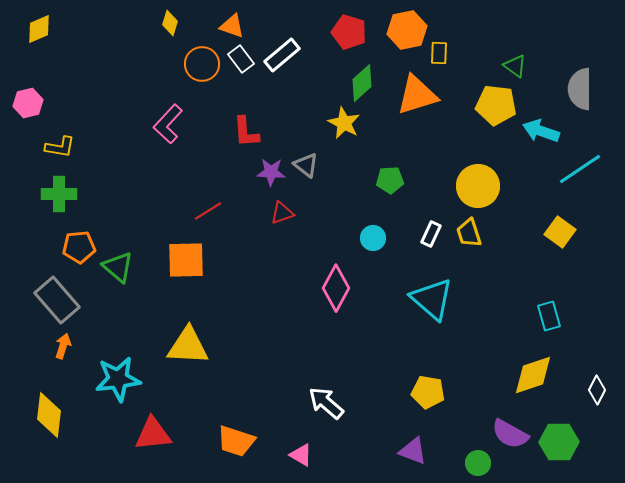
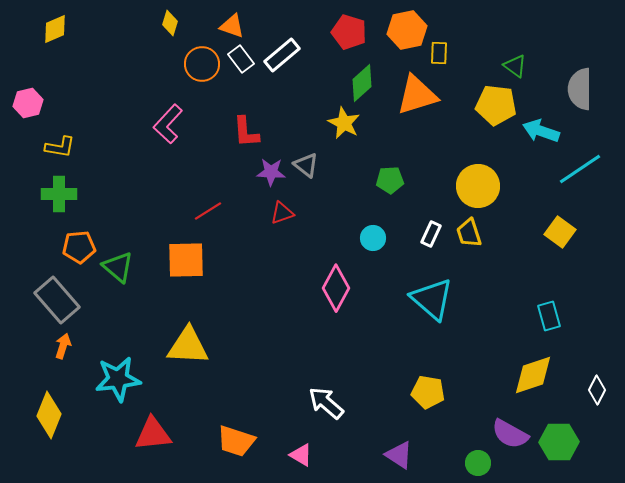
yellow diamond at (39, 29): moved 16 px right
yellow diamond at (49, 415): rotated 15 degrees clockwise
purple triangle at (413, 451): moved 14 px left, 4 px down; rotated 12 degrees clockwise
